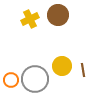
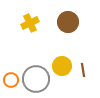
brown circle: moved 10 px right, 7 px down
yellow cross: moved 4 px down
gray circle: moved 1 px right
